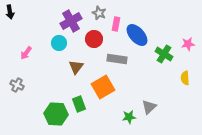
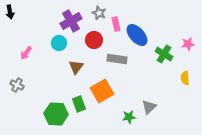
pink rectangle: rotated 24 degrees counterclockwise
red circle: moved 1 px down
orange square: moved 1 px left, 4 px down
